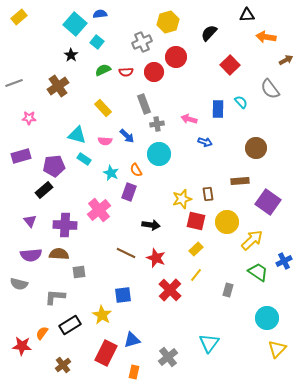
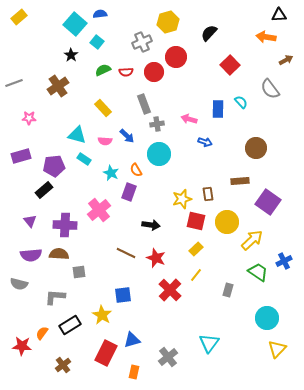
black triangle at (247, 15): moved 32 px right
